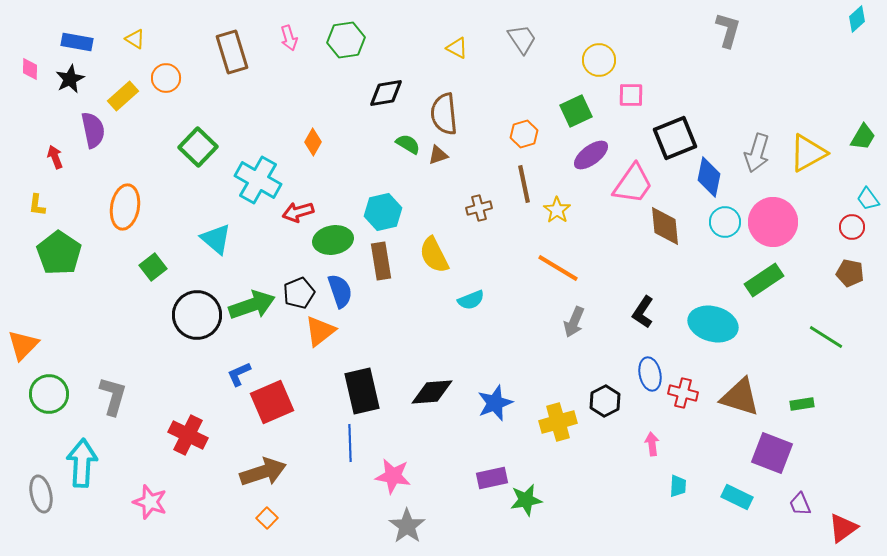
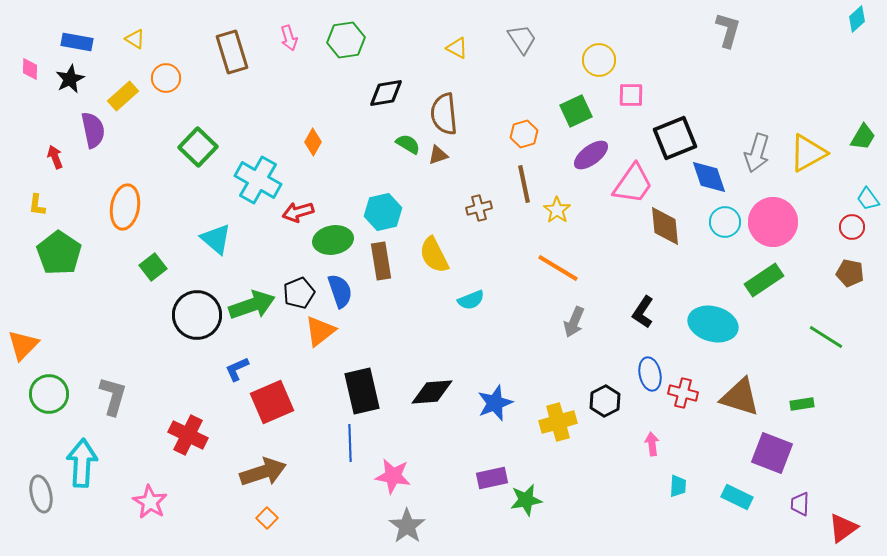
blue diamond at (709, 177): rotated 30 degrees counterclockwise
blue L-shape at (239, 374): moved 2 px left, 5 px up
pink star at (150, 502): rotated 12 degrees clockwise
purple trapezoid at (800, 504): rotated 25 degrees clockwise
